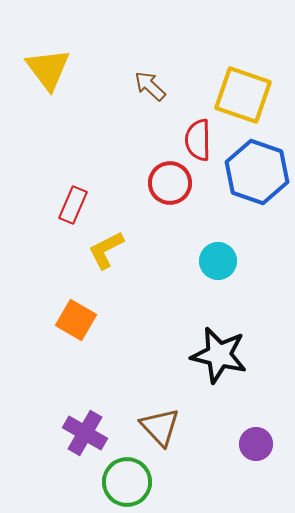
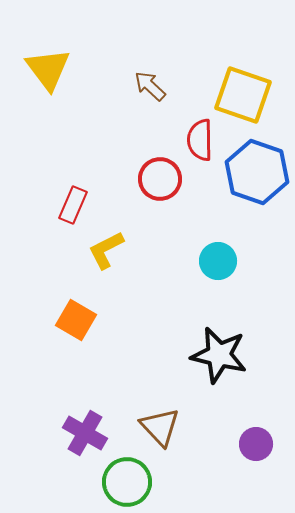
red semicircle: moved 2 px right
red circle: moved 10 px left, 4 px up
